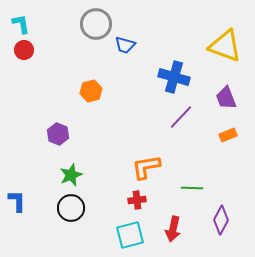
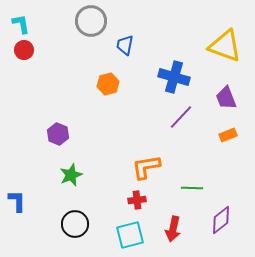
gray circle: moved 5 px left, 3 px up
blue trapezoid: rotated 85 degrees clockwise
orange hexagon: moved 17 px right, 7 px up
black circle: moved 4 px right, 16 px down
purple diamond: rotated 24 degrees clockwise
